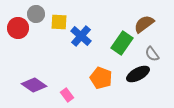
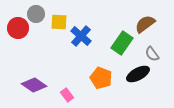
brown semicircle: moved 1 px right
